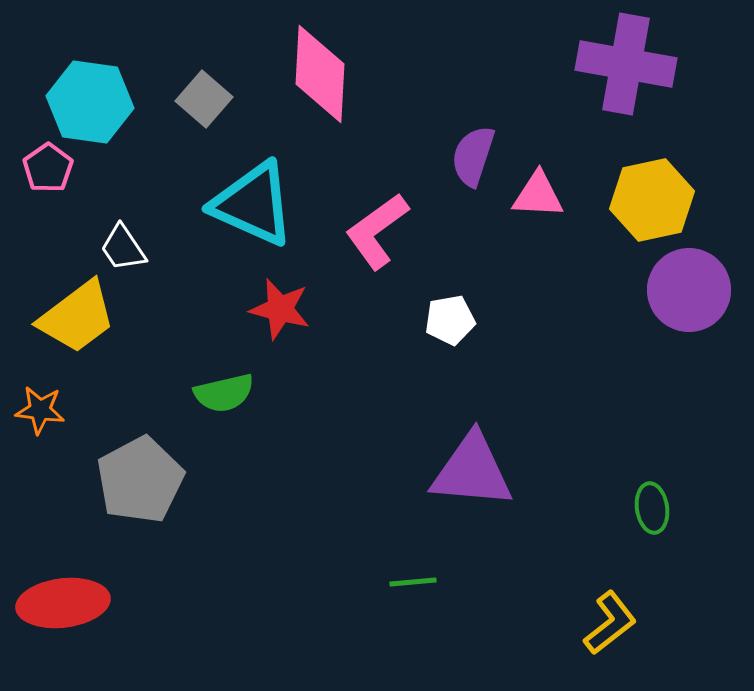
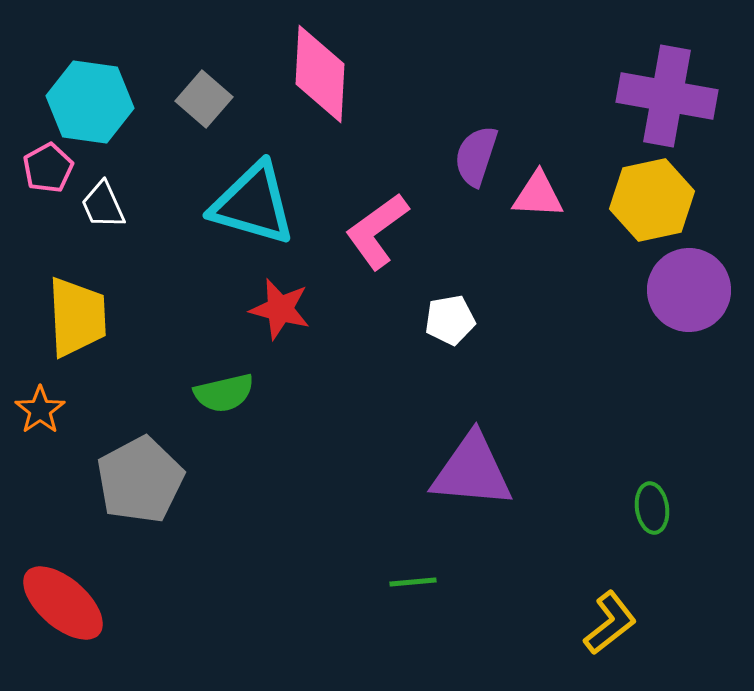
purple cross: moved 41 px right, 32 px down
purple semicircle: moved 3 px right
pink pentagon: rotated 6 degrees clockwise
cyan triangle: rotated 8 degrees counterclockwise
white trapezoid: moved 20 px left, 43 px up; rotated 10 degrees clockwise
yellow trapezoid: rotated 56 degrees counterclockwise
orange star: rotated 30 degrees clockwise
red ellipse: rotated 48 degrees clockwise
